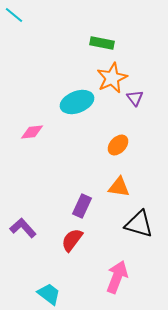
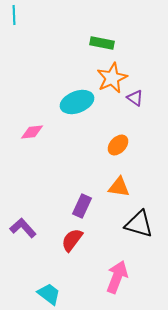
cyan line: rotated 48 degrees clockwise
purple triangle: rotated 18 degrees counterclockwise
